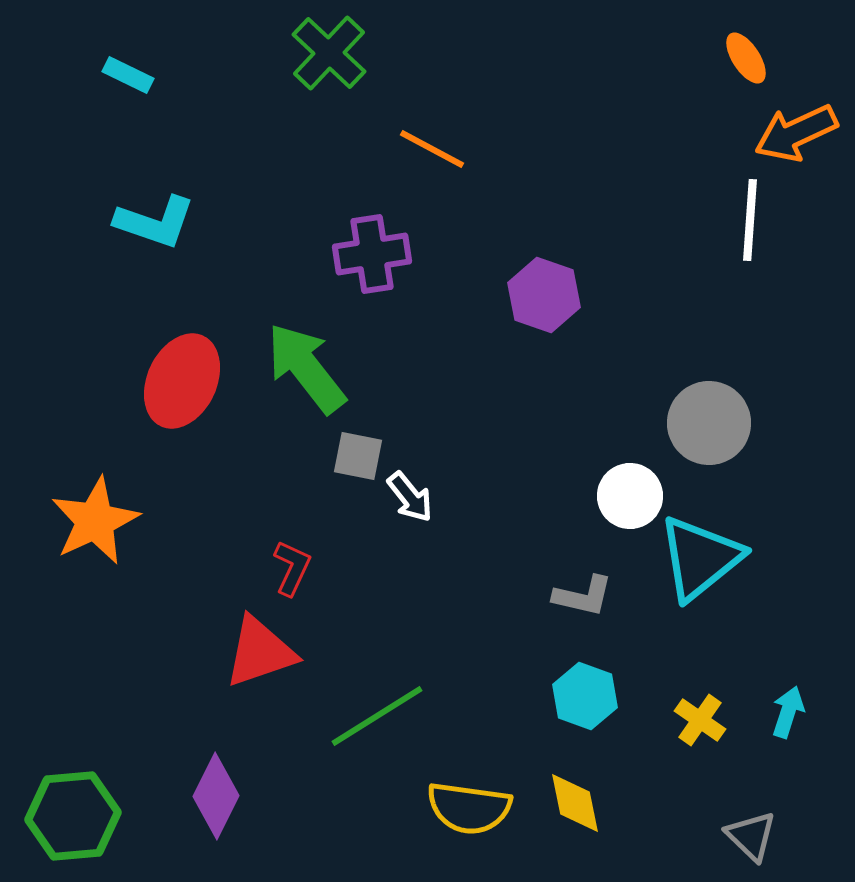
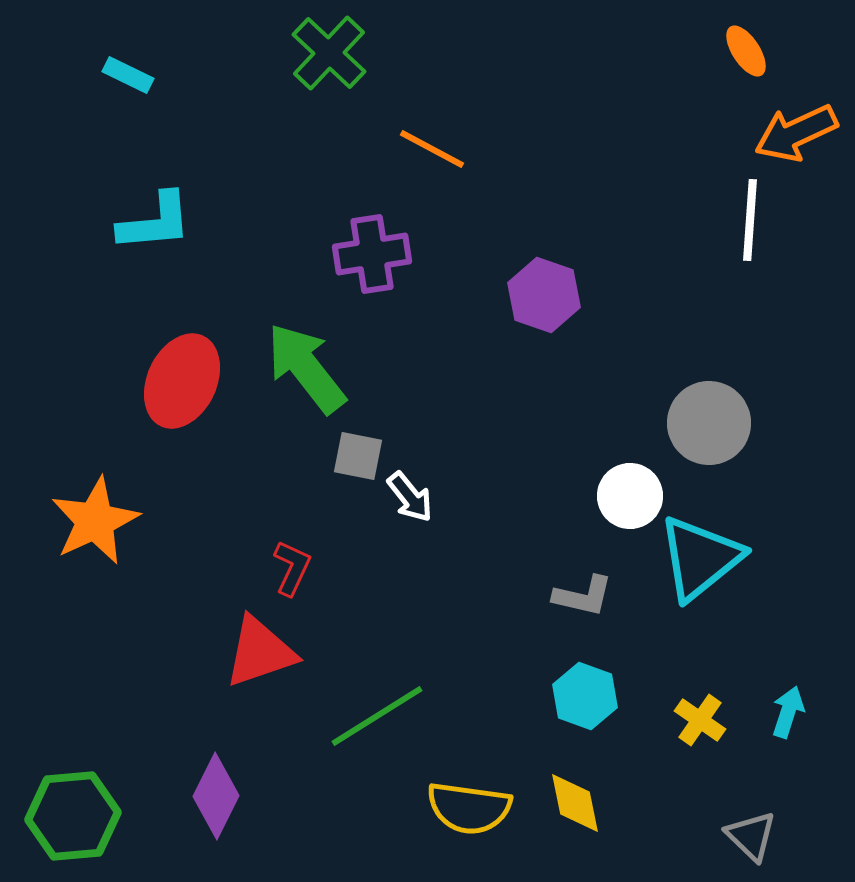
orange ellipse: moved 7 px up
cyan L-shape: rotated 24 degrees counterclockwise
